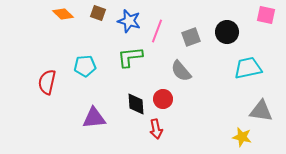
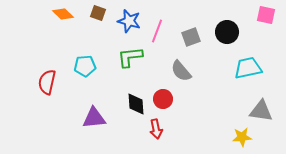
yellow star: rotated 18 degrees counterclockwise
